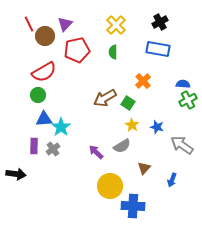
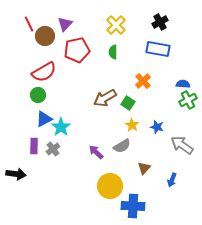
blue triangle: rotated 24 degrees counterclockwise
